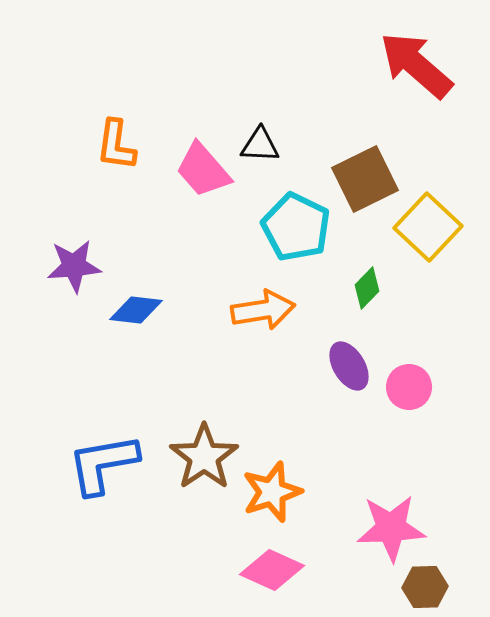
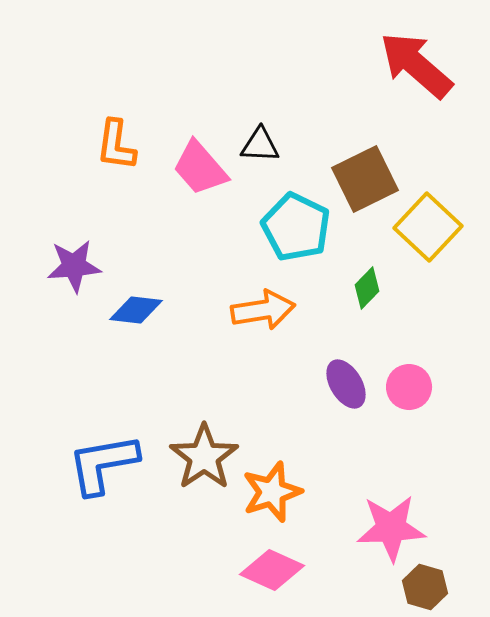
pink trapezoid: moved 3 px left, 2 px up
purple ellipse: moved 3 px left, 18 px down
brown hexagon: rotated 18 degrees clockwise
